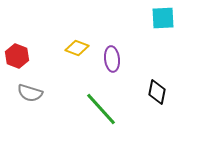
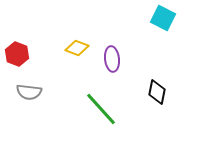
cyan square: rotated 30 degrees clockwise
red hexagon: moved 2 px up
gray semicircle: moved 1 px left, 1 px up; rotated 10 degrees counterclockwise
